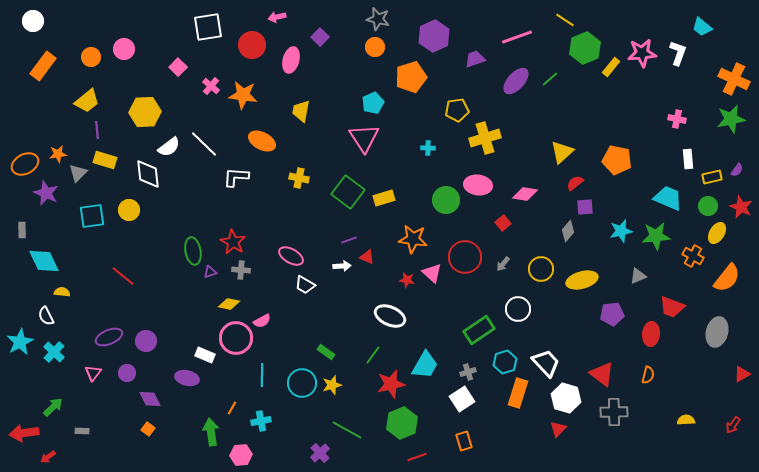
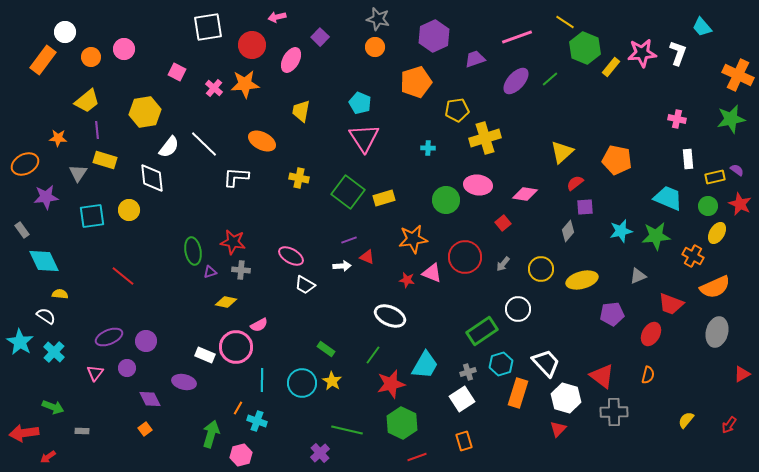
yellow line at (565, 20): moved 2 px down
white circle at (33, 21): moved 32 px right, 11 px down
cyan trapezoid at (702, 27): rotated 10 degrees clockwise
green hexagon at (585, 48): rotated 16 degrees counterclockwise
pink ellipse at (291, 60): rotated 15 degrees clockwise
orange rectangle at (43, 66): moved 6 px up
pink square at (178, 67): moved 1 px left, 5 px down; rotated 18 degrees counterclockwise
orange pentagon at (411, 77): moved 5 px right, 5 px down
orange cross at (734, 79): moved 4 px right, 4 px up
pink cross at (211, 86): moved 3 px right, 2 px down
orange star at (243, 95): moved 2 px right, 11 px up; rotated 12 degrees counterclockwise
cyan pentagon at (373, 103): moved 13 px left; rotated 25 degrees counterclockwise
yellow hexagon at (145, 112): rotated 8 degrees counterclockwise
white semicircle at (169, 147): rotated 15 degrees counterclockwise
orange star at (58, 154): moved 16 px up; rotated 12 degrees clockwise
purple semicircle at (737, 170): rotated 88 degrees counterclockwise
gray triangle at (78, 173): rotated 12 degrees counterclockwise
white diamond at (148, 174): moved 4 px right, 4 px down
yellow rectangle at (712, 177): moved 3 px right
purple star at (46, 193): moved 4 px down; rotated 30 degrees counterclockwise
red star at (741, 207): moved 1 px left, 3 px up
gray rectangle at (22, 230): rotated 35 degrees counterclockwise
orange star at (413, 239): rotated 16 degrees counterclockwise
red star at (233, 242): rotated 20 degrees counterclockwise
pink triangle at (432, 273): rotated 20 degrees counterclockwise
orange semicircle at (727, 278): moved 12 px left, 9 px down; rotated 28 degrees clockwise
yellow semicircle at (62, 292): moved 2 px left, 2 px down
yellow diamond at (229, 304): moved 3 px left, 2 px up
red trapezoid at (672, 307): moved 1 px left, 3 px up
white semicircle at (46, 316): rotated 150 degrees clockwise
pink semicircle at (262, 321): moved 3 px left, 4 px down
green rectangle at (479, 330): moved 3 px right, 1 px down
red ellipse at (651, 334): rotated 25 degrees clockwise
pink circle at (236, 338): moved 9 px down
cyan star at (20, 342): rotated 12 degrees counterclockwise
green rectangle at (326, 352): moved 3 px up
cyan hexagon at (505, 362): moved 4 px left, 2 px down
pink triangle at (93, 373): moved 2 px right
purple circle at (127, 373): moved 5 px up
red triangle at (602, 374): moved 2 px down
cyan line at (262, 375): moved 5 px down
purple ellipse at (187, 378): moved 3 px left, 4 px down
yellow star at (332, 385): moved 4 px up; rotated 24 degrees counterclockwise
green arrow at (53, 407): rotated 65 degrees clockwise
orange line at (232, 408): moved 6 px right
yellow semicircle at (686, 420): rotated 48 degrees counterclockwise
cyan cross at (261, 421): moved 4 px left; rotated 30 degrees clockwise
green hexagon at (402, 423): rotated 12 degrees counterclockwise
red arrow at (733, 425): moved 4 px left
orange square at (148, 429): moved 3 px left; rotated 16 degrees clockwise
green line at (347, 430): rotated 16 degrees counterclockwise
green arrow at (211, 432): moved 2 px down; rotated 24 degrees clockwise
pink hexagon at (241, 455): rotated 10 degrees counterclockwise
